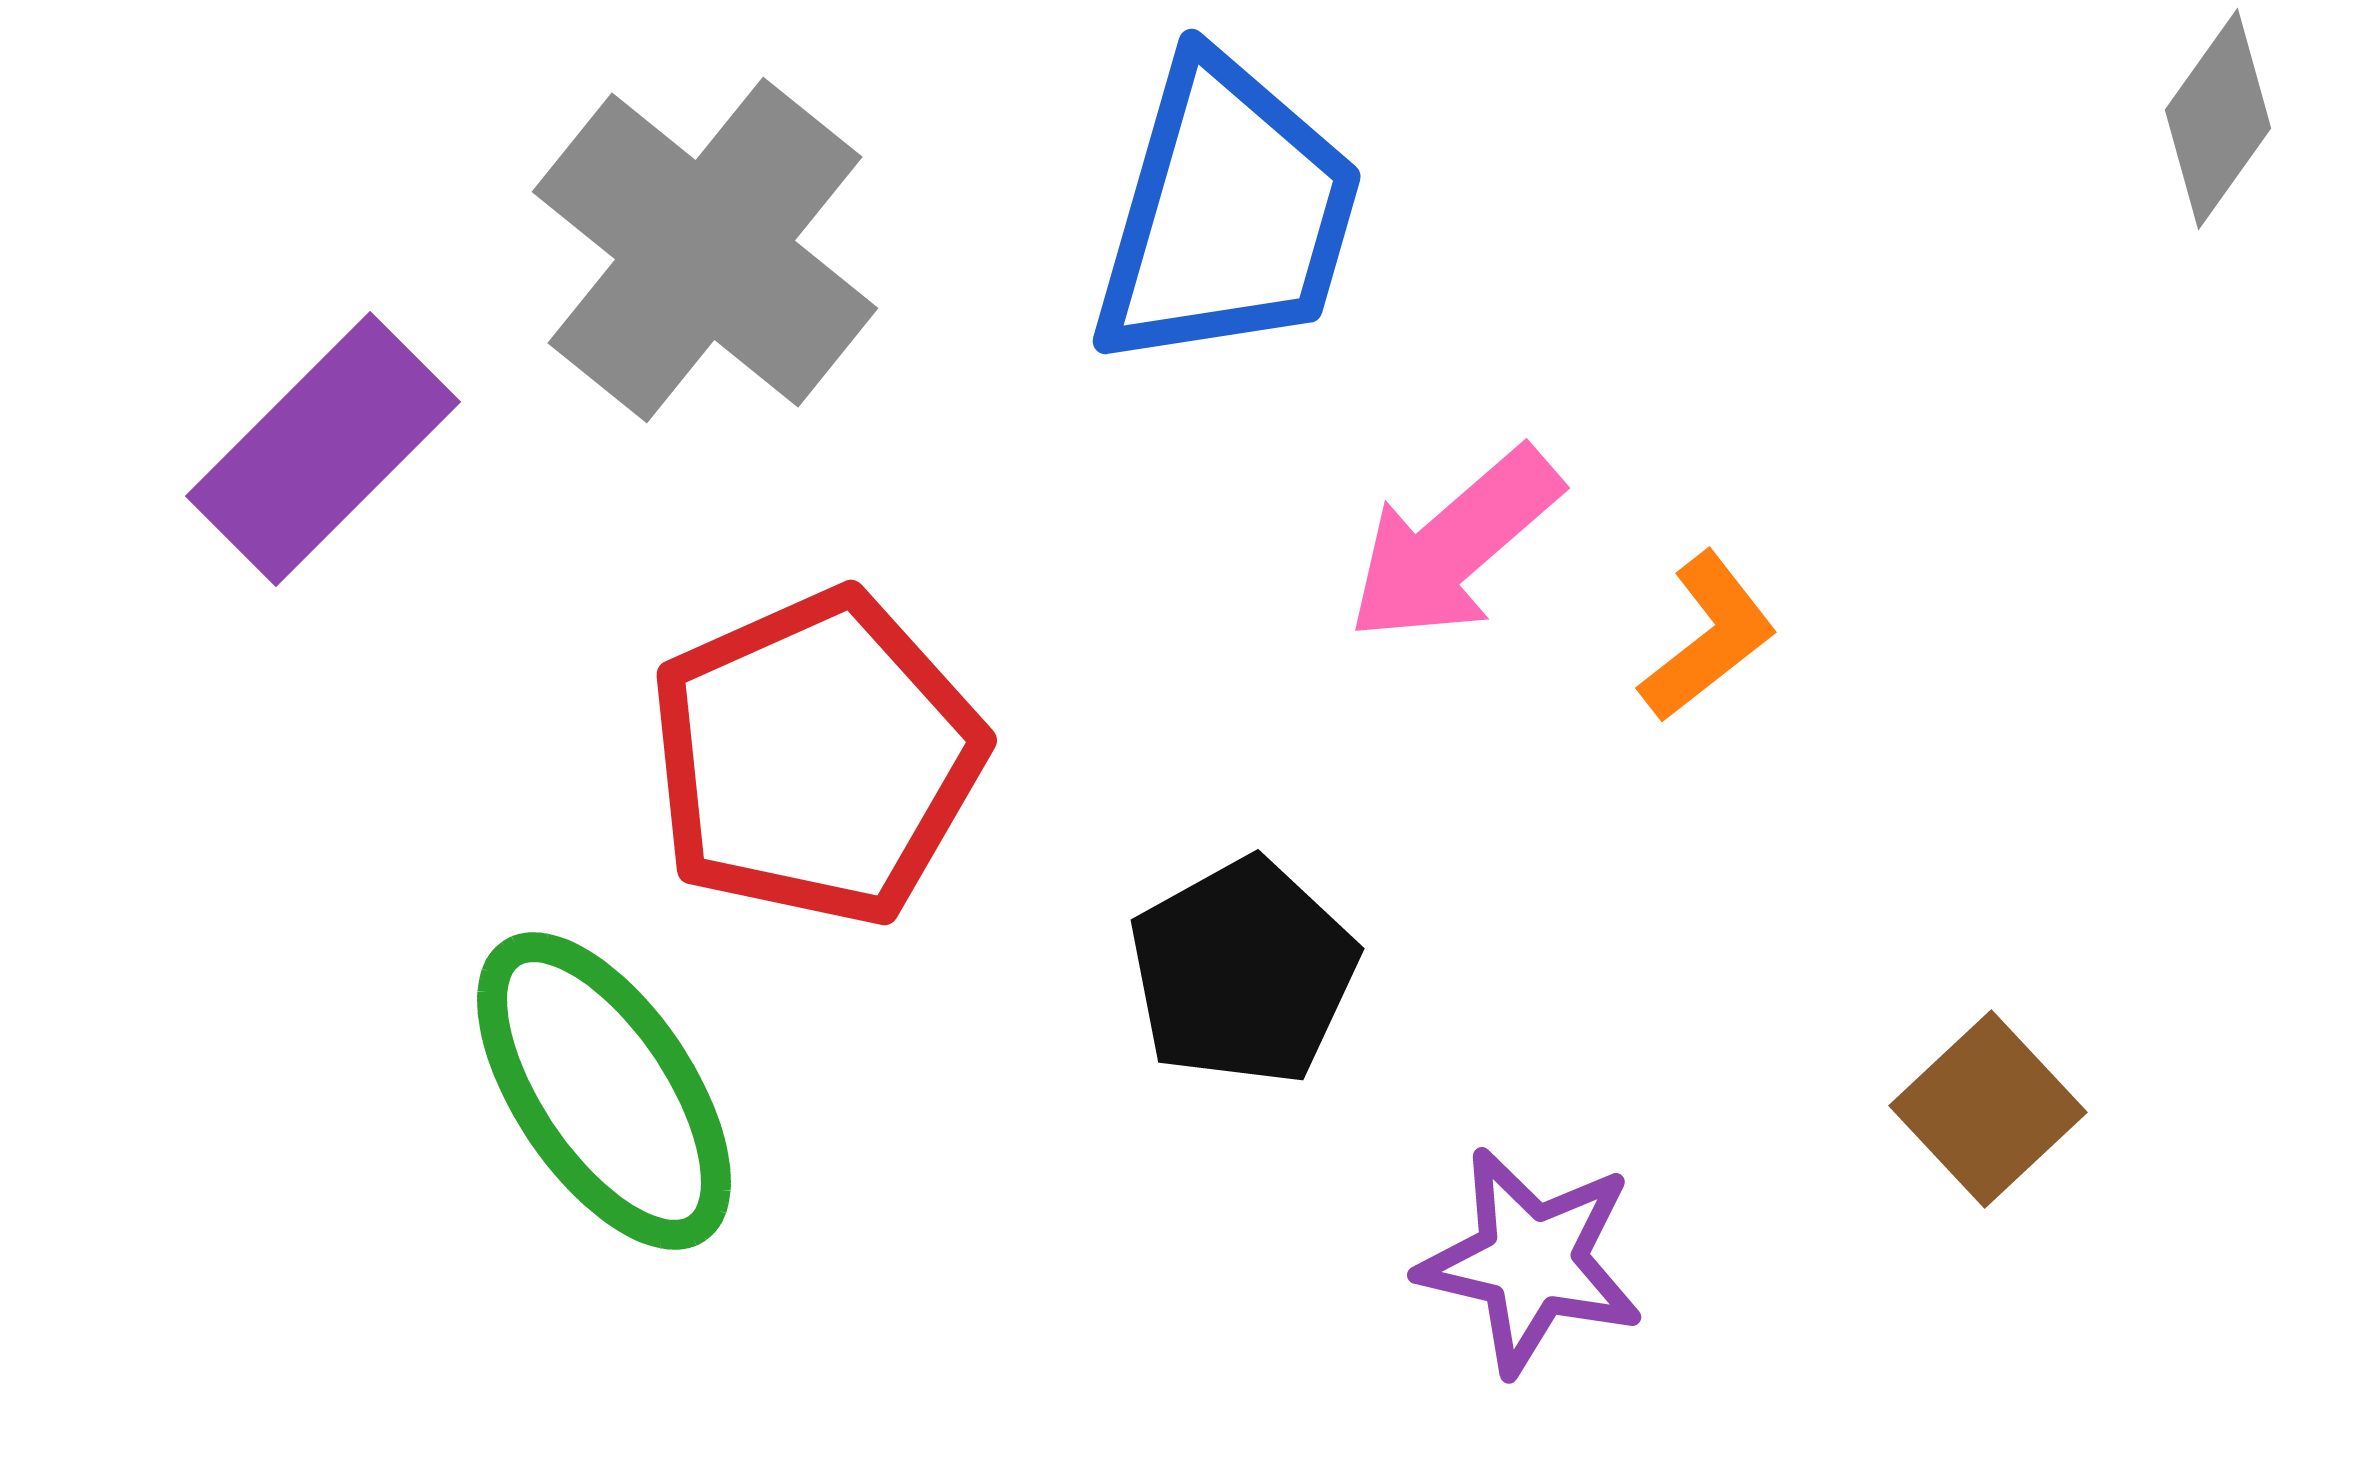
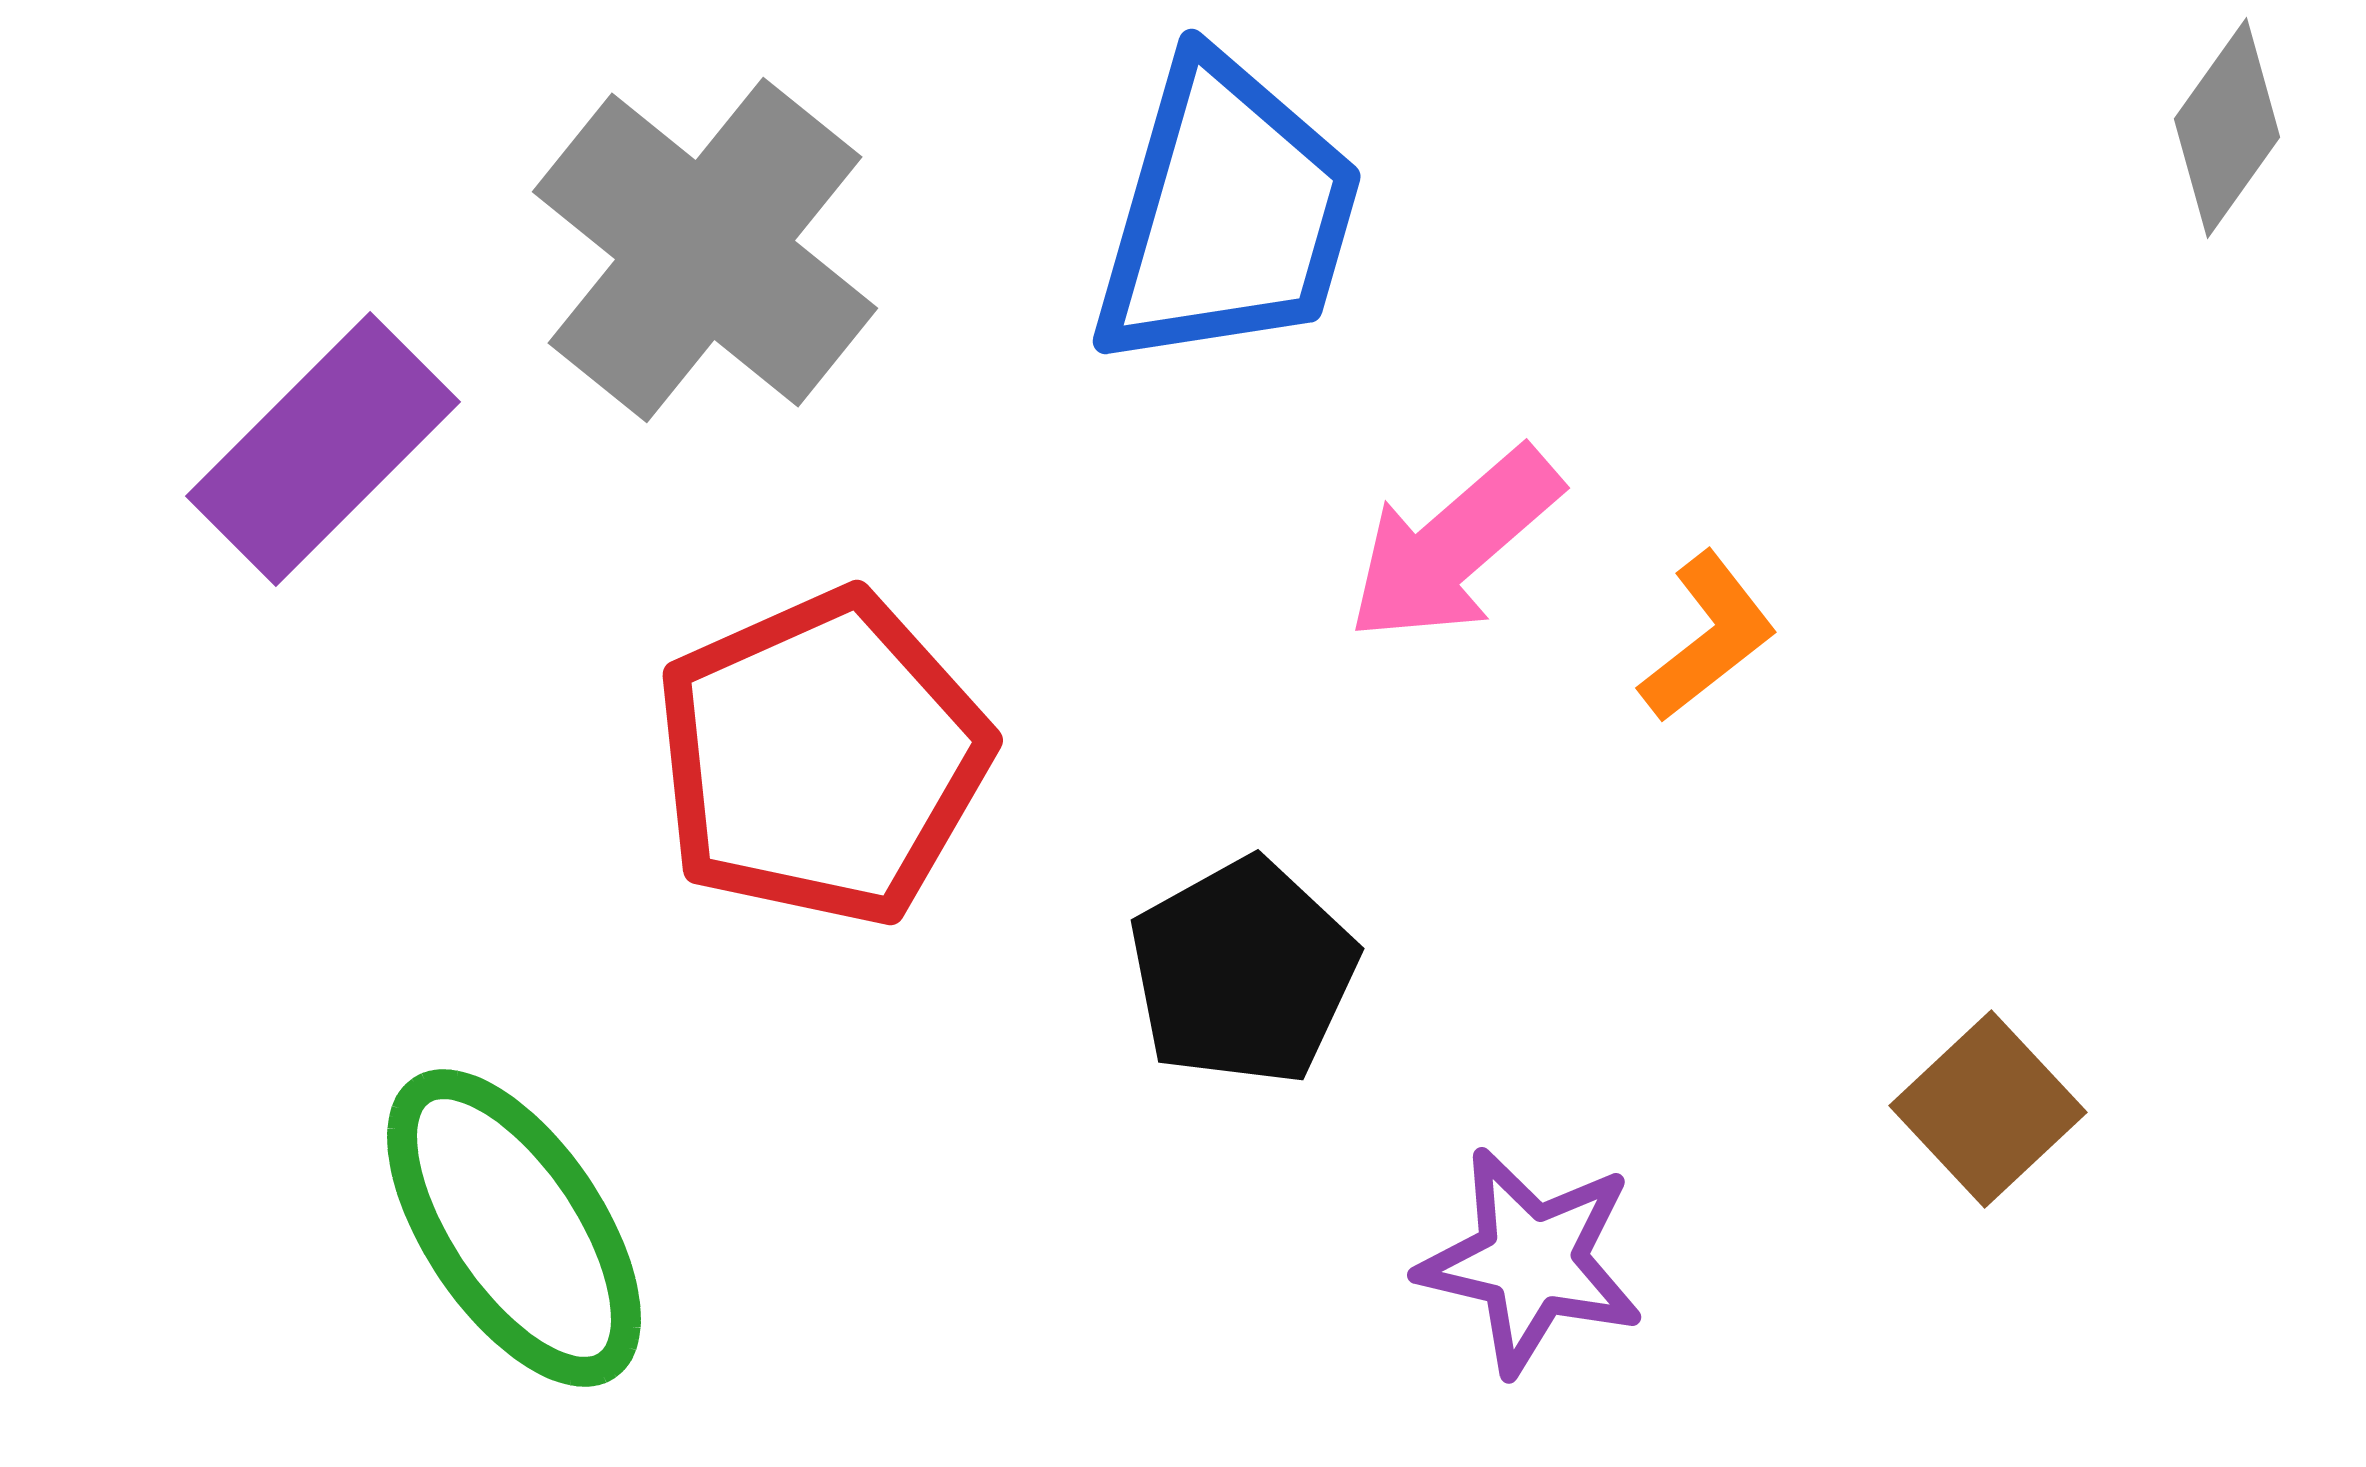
gray diamond: moved 9 px right, 9 px down
red pentagon: moved 6 px right
green ellipse: moved 90 px left, 137 px down
